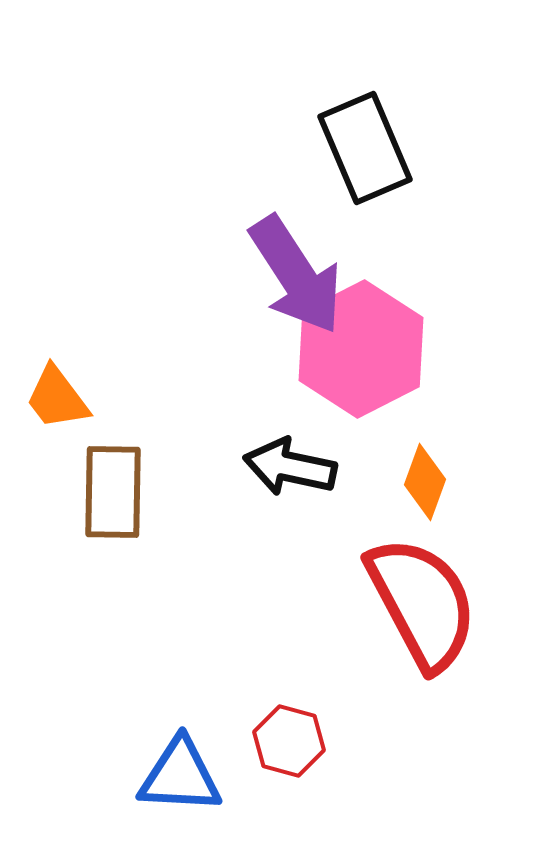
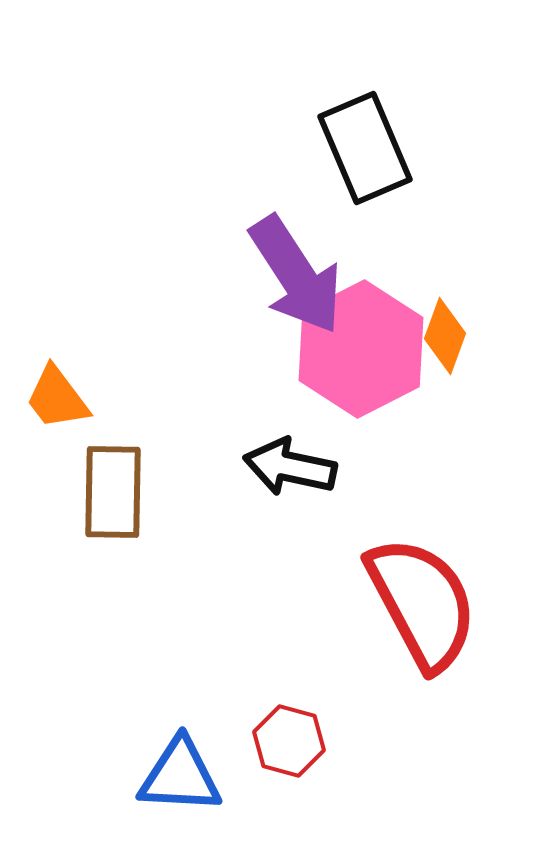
orange diamond: moved 20 px right, 146 px up
